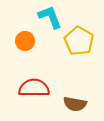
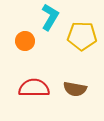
cyan L-shape: rotated 52 degrees clockwise
yellow pentagon: moved 3 px right, 5 px up; rotated 28 degrees counterclockwise
brown semicircle: moved 15 px up
